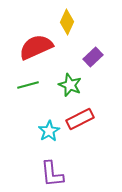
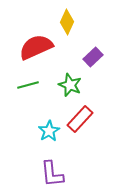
red rectangle: rotated 20 degrees counterclockwise
